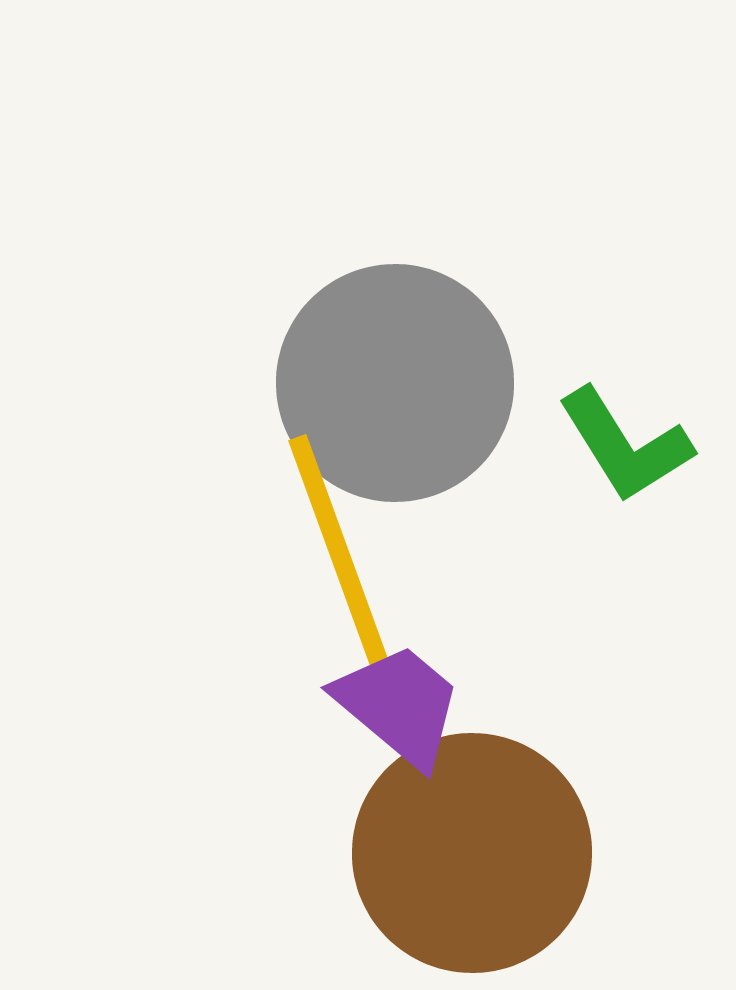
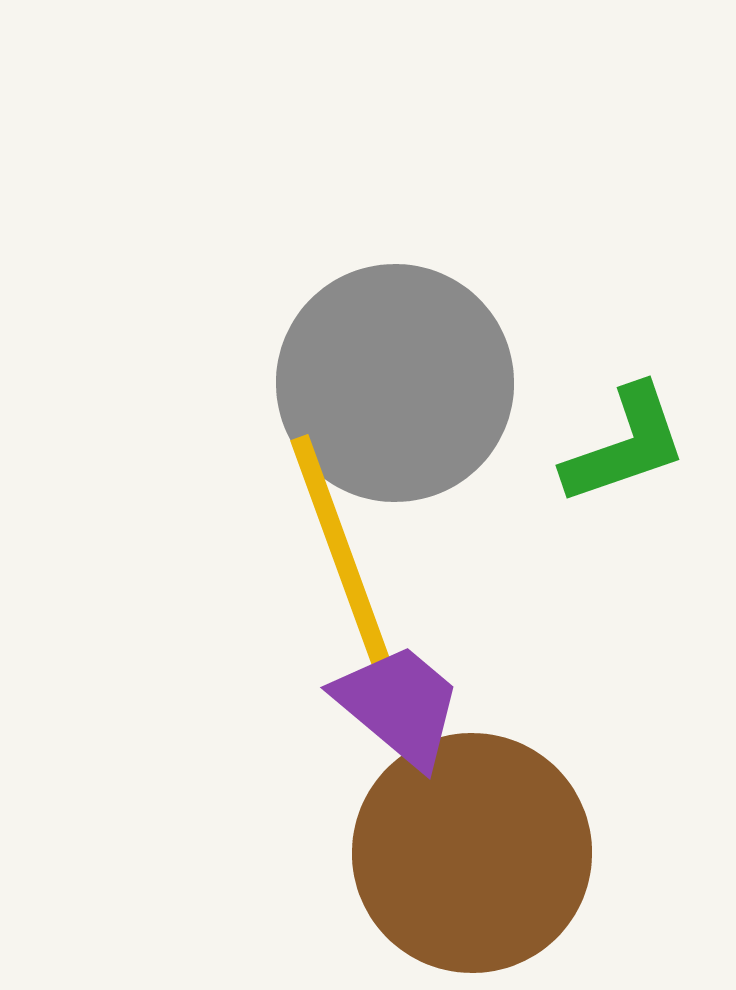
green L-shape: rotated 77 degrees counterclockwise
yellow line: moved 2 px right
